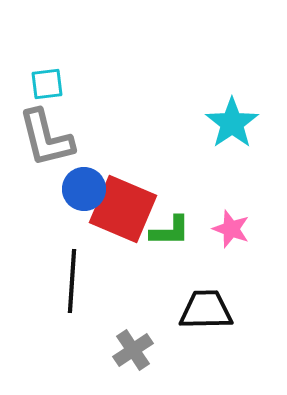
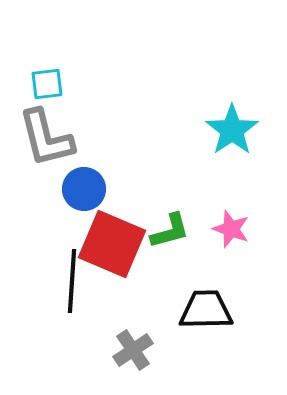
cyan star: moved 7 px down
red square: moved 11 px left, 35 px down
green L-shape: rotated 15 degrees counterclockwise
